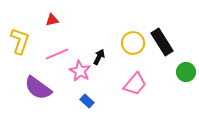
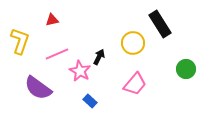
black rectangle: moved 2 px left, 18 px up
green circle: moved 3 px up
blue rectangle: moved 3 px right
